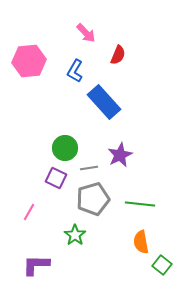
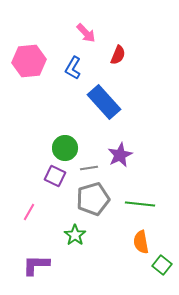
blue L-shape: moved 2 px left, 3 px up
purple square: moved 1 px left, 2 px up
